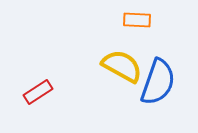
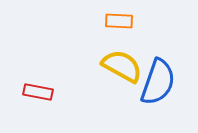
orange rectangle: moved 18 px left, 1 px down
red rectangle: rotated 44 degrees clockwise
